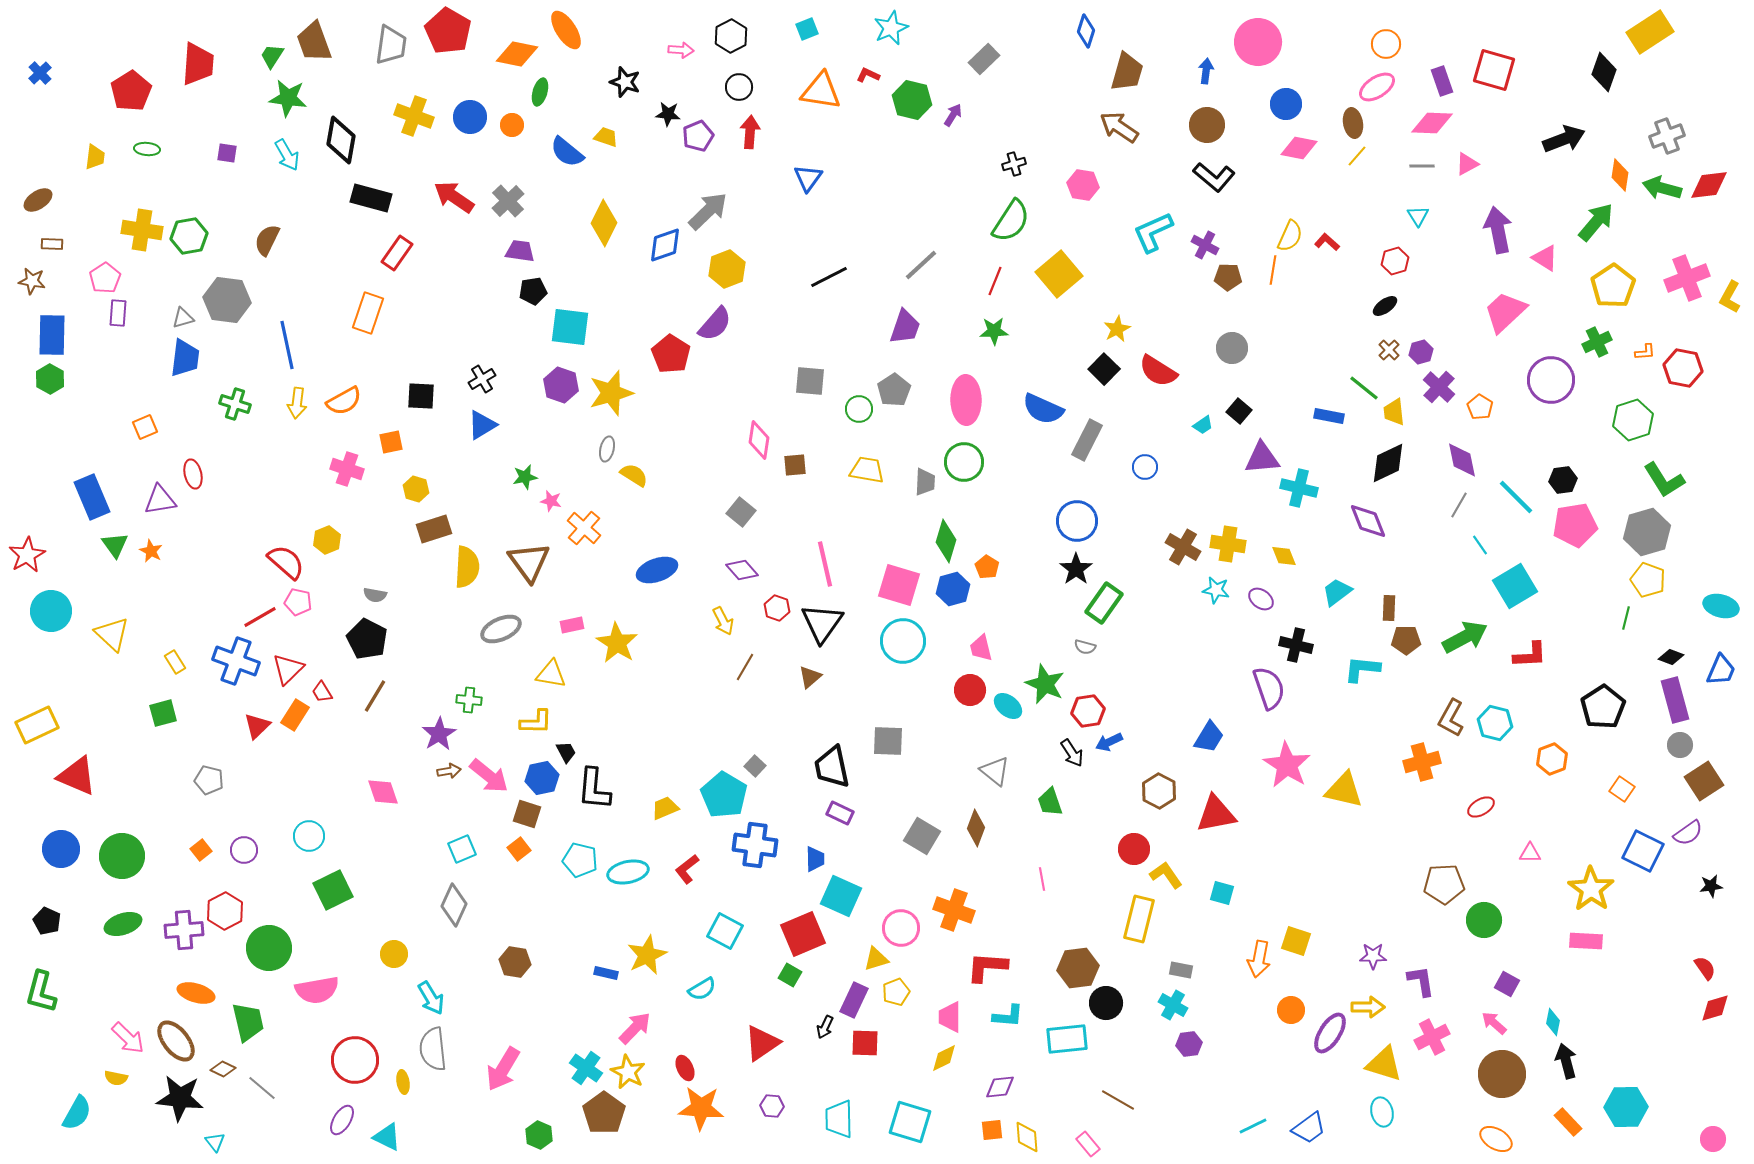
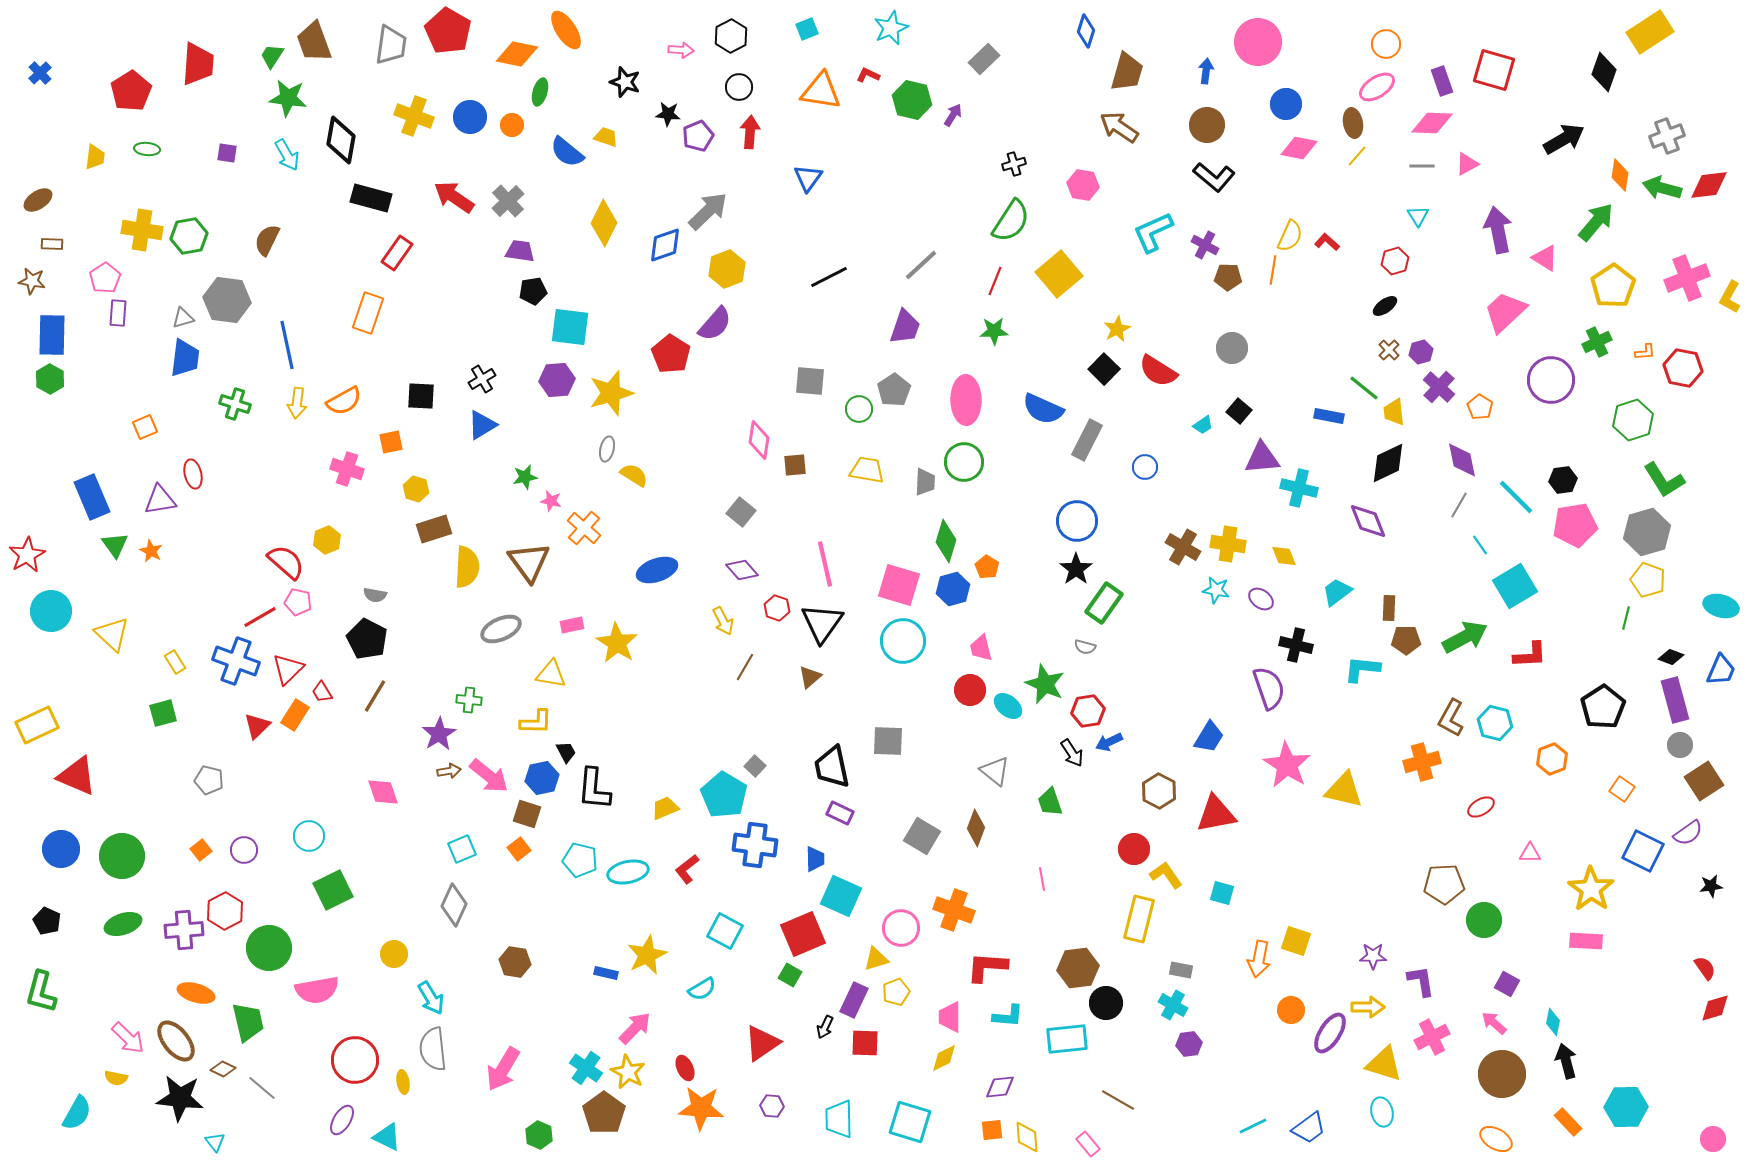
black arrow at (1564, 139): rotated 9 degrees counterclockwise
purple hexagon at (561, 385): moved 4 px left, 5 px up; rotated 24 degrees counterclockwise
